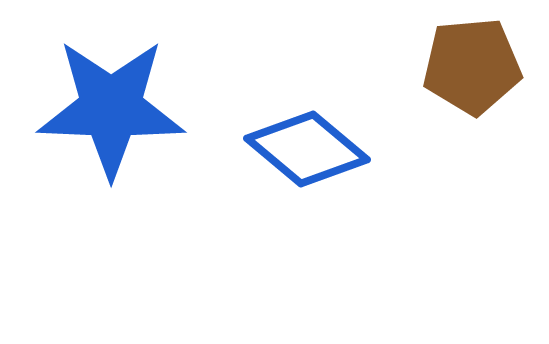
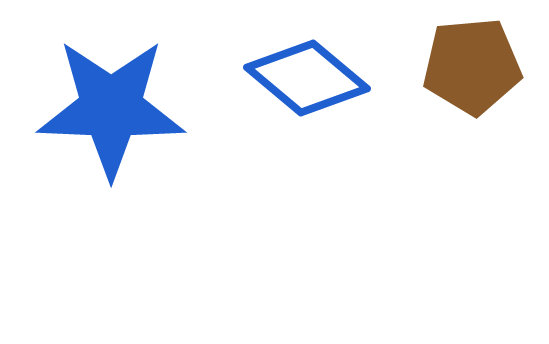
blue diamond: moved 71 px up
